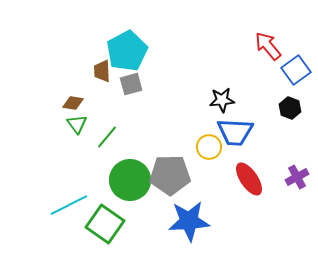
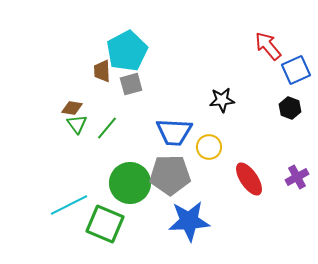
blue square: rotated 12 degrees clockwise
brown diamond: moved 1 px left, 5 px down
blue trapezoid: moved 61 px left
green line: moved 9 px up
green circle: moved 3 px down
green square: rotated 12 degrees counterclockwise
